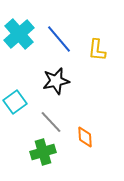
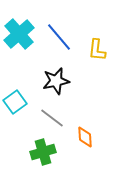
blue line: moved 2 px up
gray line: moved 1 px right, 4 px up; rotated 10 degrees counterclockwise
